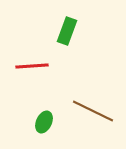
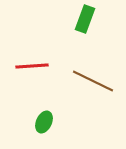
green rectangle: moved 18 px right, 12 px up
brown line: moved 30 px up
